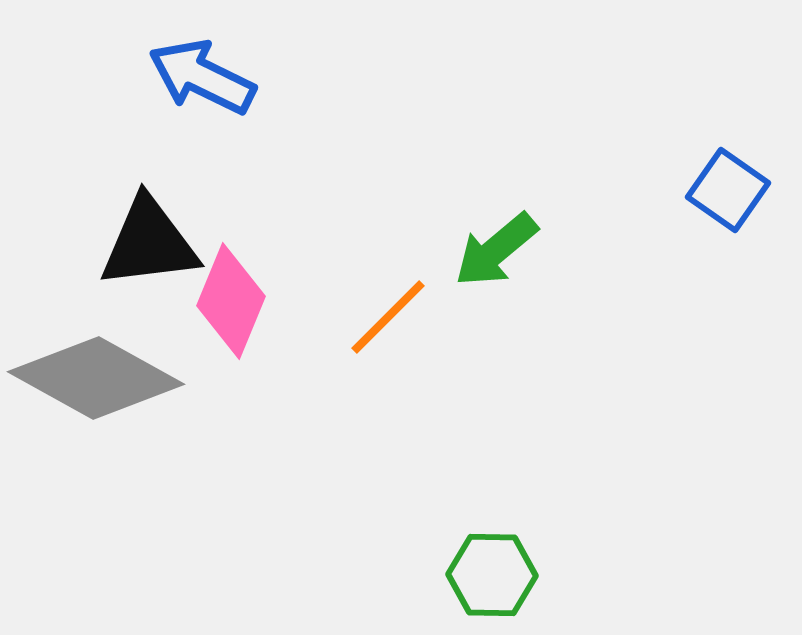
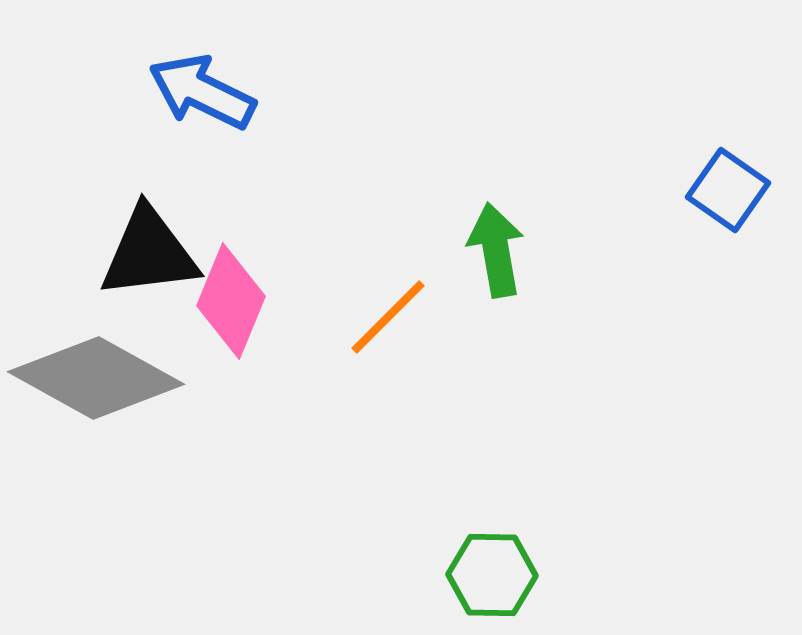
blue arrow: moved 15 px down
black triangle: moved 10 px down
green arrow: rotated 120 degrees clockwise
